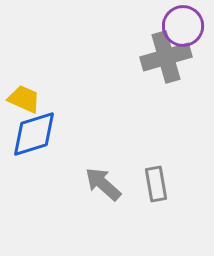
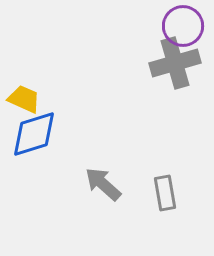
gray cross: moved 9 px right, 6 px down
gray rectangle: moved 9 px right, 9 px down
